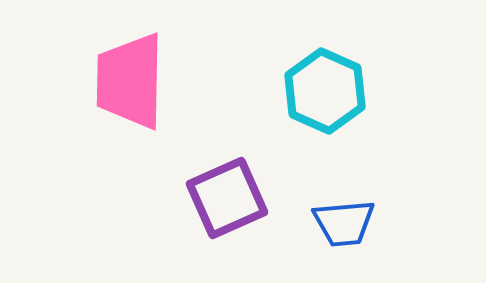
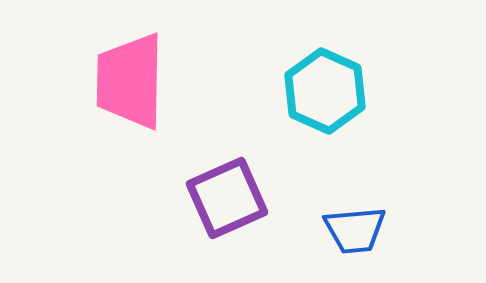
blue trapezoid: moved 11 px right, 7 px down
